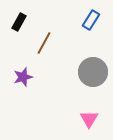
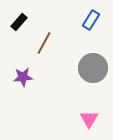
black rectangle: rotated 12 degrees clockwise
gray circle: moved 4 px up
purple star: rotated 12 degrees clockwise
